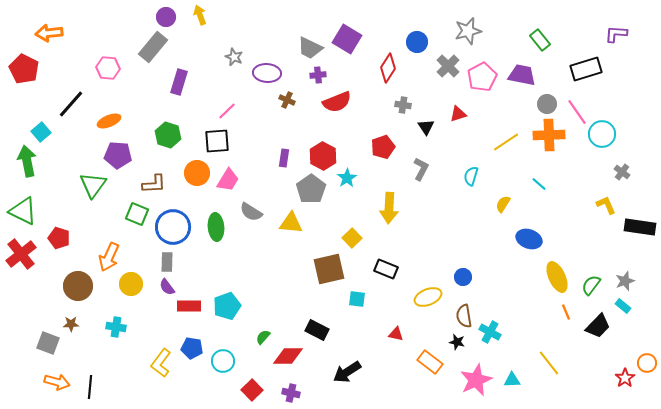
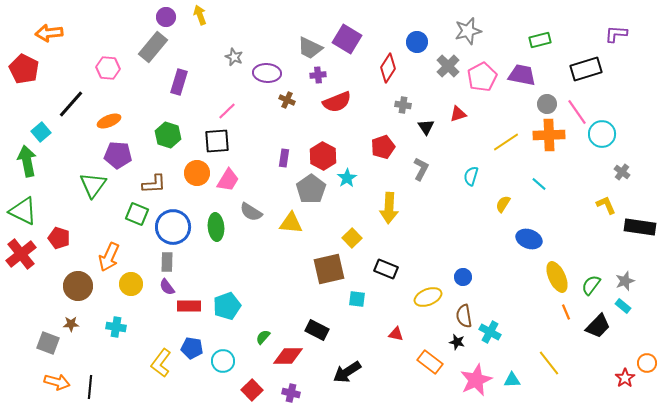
green rectangle at (540, 40): rotated 65 degrees counterclockwise
